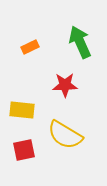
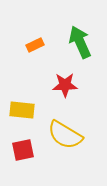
orange rectangle: moved 5 px right, 2 px up
red square: moved 1 px left
